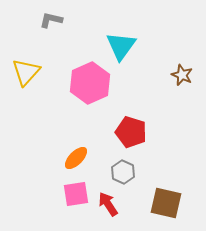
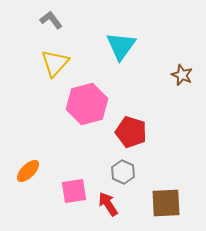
gray L-shape: rotated 40 degrees clockwise
yellow triangle: moved 29 px right, 9 px up
pink hexagon: moved 3 px left, 21 px down; rotated 9 degrees clockwise
orange ellipse: moved 48 px left, 13 px down
pink square: moved 2 px left, 3 px up
brown square: rotated 16 degrees counterclockwise
